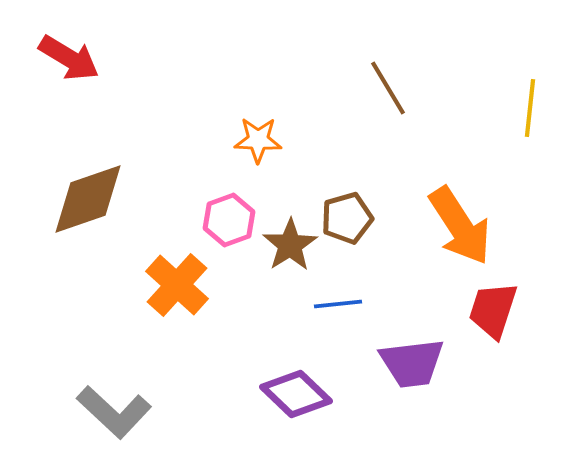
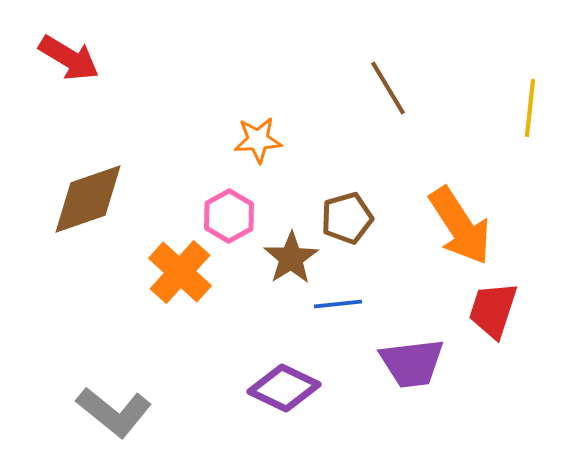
orange star: rotated 6 degrees counterclockwise
pink hexagon: moved 4 px up; rotated 9 degrees counterclockwise
brown star: moved 1 px right, 13 px down
orange cross: moved 3 px right, 13 px up
purple diamond: moved 12 px left, 6 px up; rotated 18 degrees counterclockwise
gray L-shape: rotated 4 degrees counterclockwise
